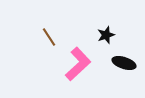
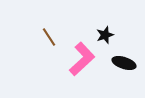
black star: moved 1 px left
pink L-shape: moved 4 px right, 5 px up
